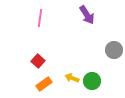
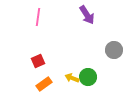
pink line: moved 2 px left, 1 px up
red square: rotated 24 degrees clockwise
green circle: moved 4 px left, 4 px up
